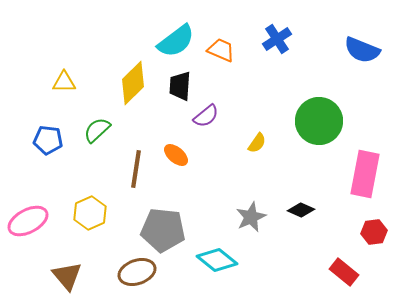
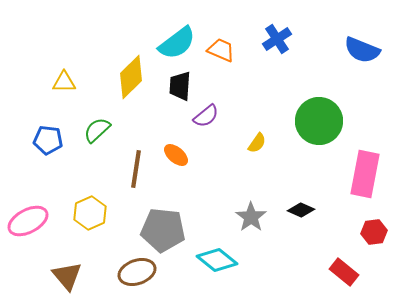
cyan semicircle: moved 1 px right, 2 px down
yellow diamond: moved 2 px left, 6 px up
gray star: rotated 12 degrees counterclockwise
